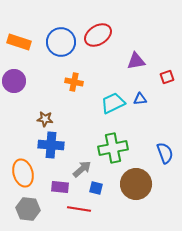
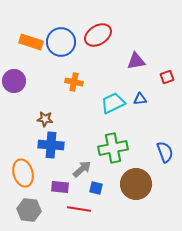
orange rectangle: moved 12 px right
blue semicircle: moved 1 px up
gray hexagon: moved 1 px right, 1 px down
